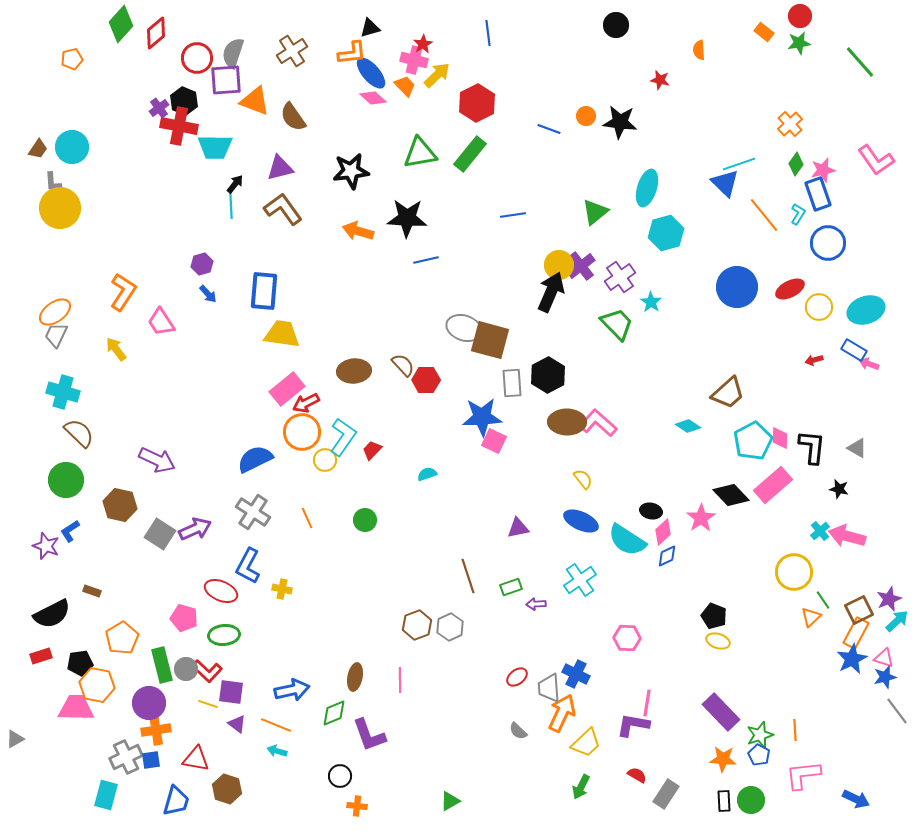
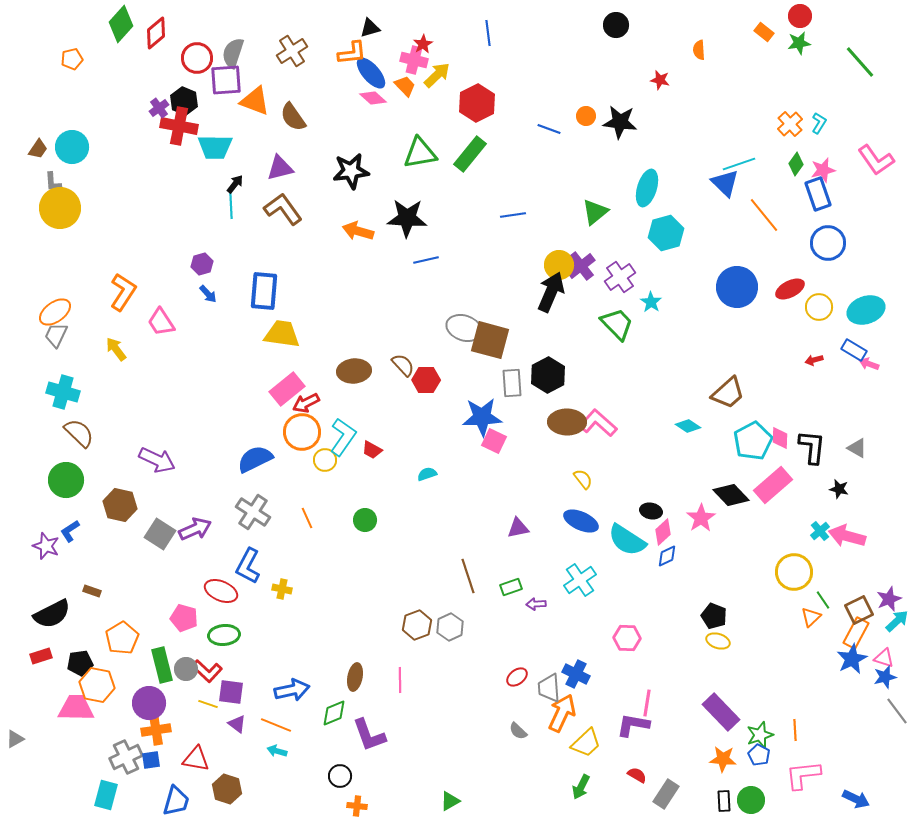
cyan L-shape at (798, 214): moved 21 px right, 91 px up
red trapezoid at (372, 450): rotated 105 degrees counterclockwise
